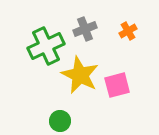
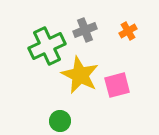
gray cross: moved 1 px down
green cross: moved 1 px right
